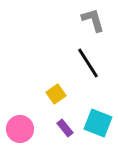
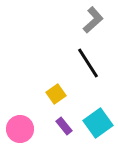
gray L-shape: rotated 64 degrees clockwise
cyan square: rotated 32 degrees clockwise
purple rectangle: moved 1 px left, 2 px up
